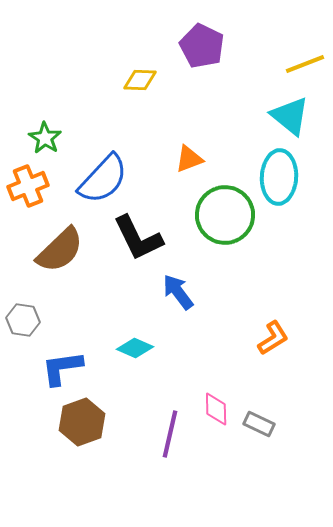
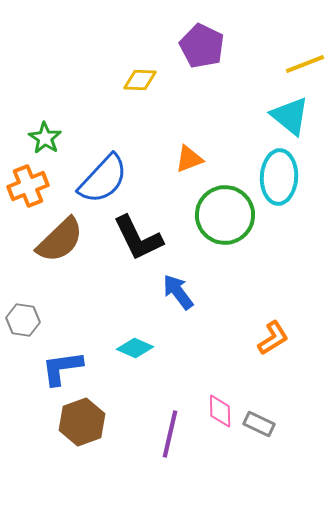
brown semicircle: moved 10 px up
pink diamond: moved 4 px right, 2 px down
